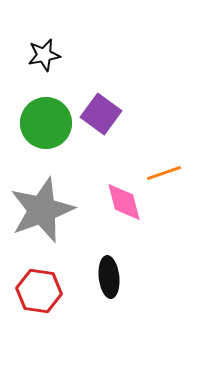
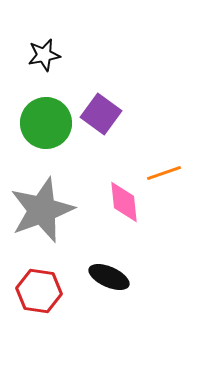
pink diamond: rotated 9 degrees clockwise
black ellipse: rotated 60 degrees counterclockwise
